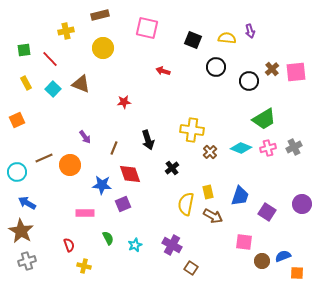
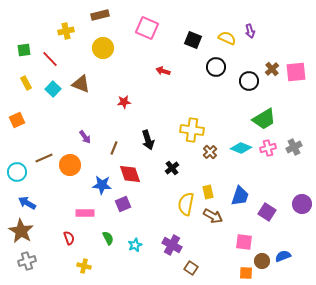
pink square at (147, 28): rotated 10 degrees clockwise
yellow semicircle at (227, 38): rotated 18 degrees clockwise
red semicircle at (69, 245): moved 7 px up
orange square at (297, 273): moved 51 px left
